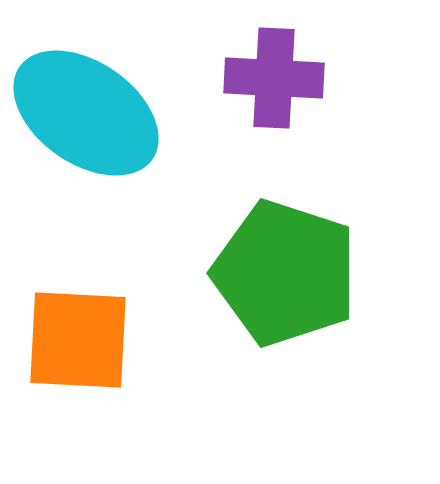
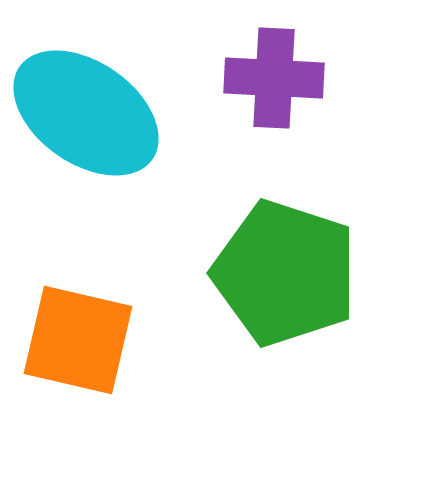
orange square: rotated 10 degrees clockwise
